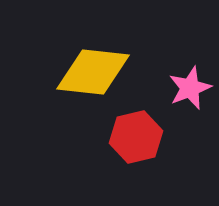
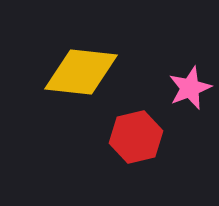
yellow diamond: moved 12 px left
